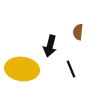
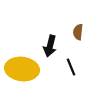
black line: moved 2 px up
